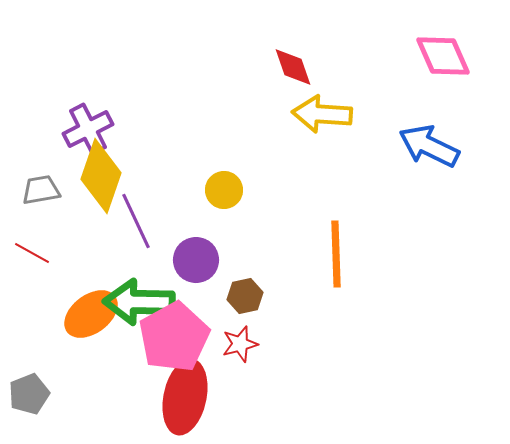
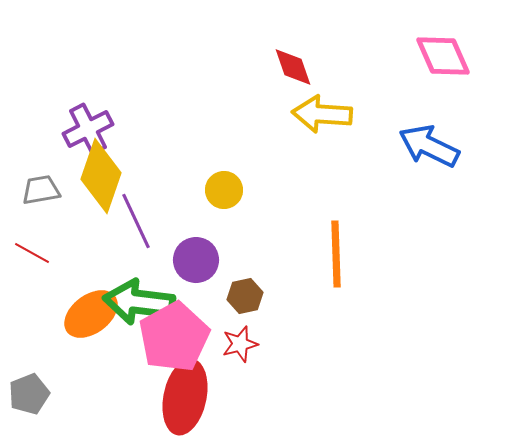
green arrow: rotated 6 degrees clockwise
